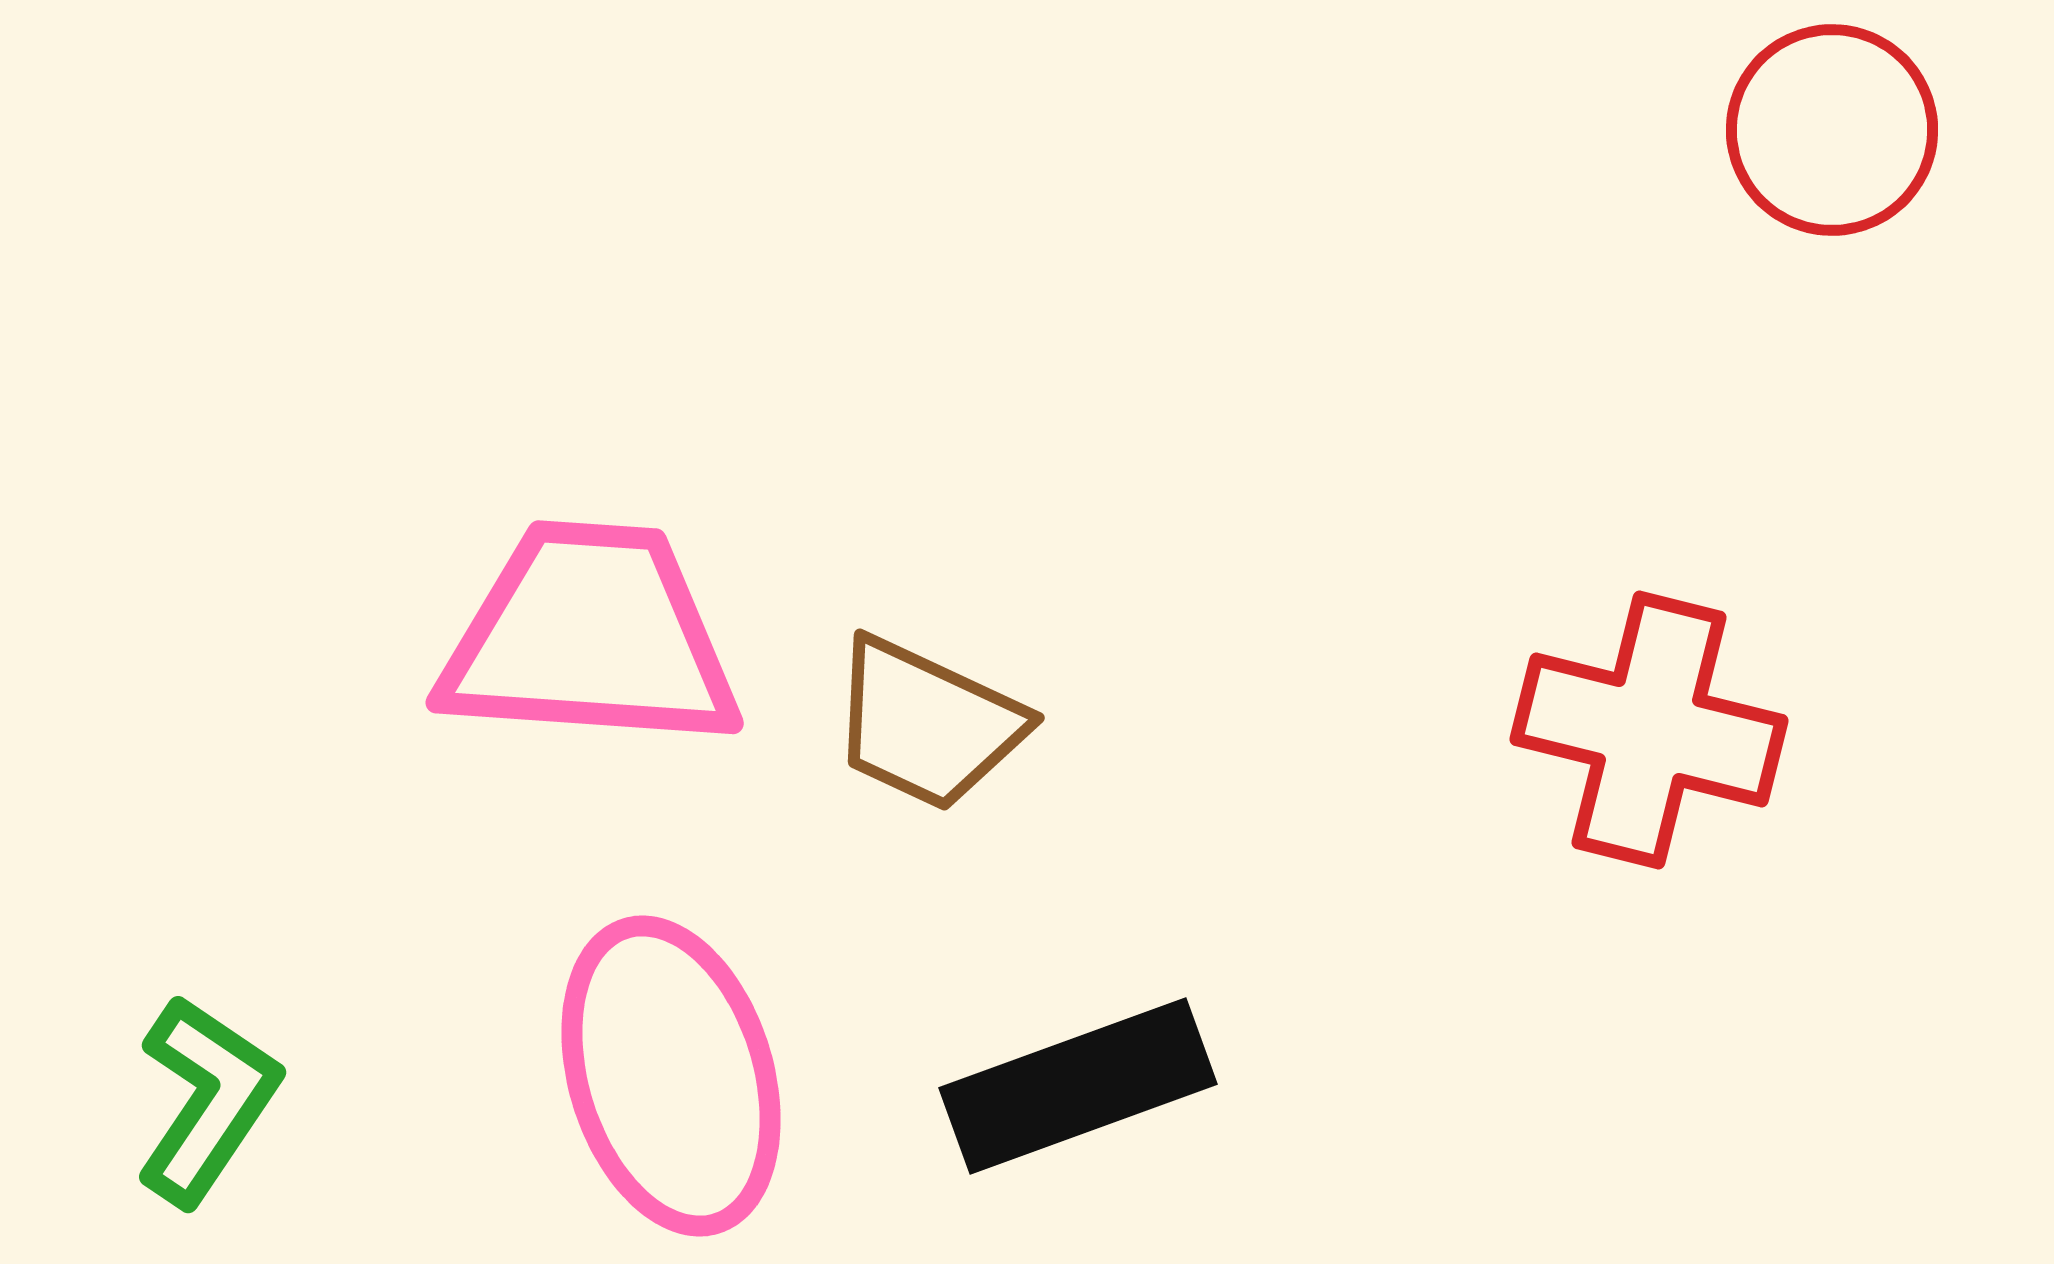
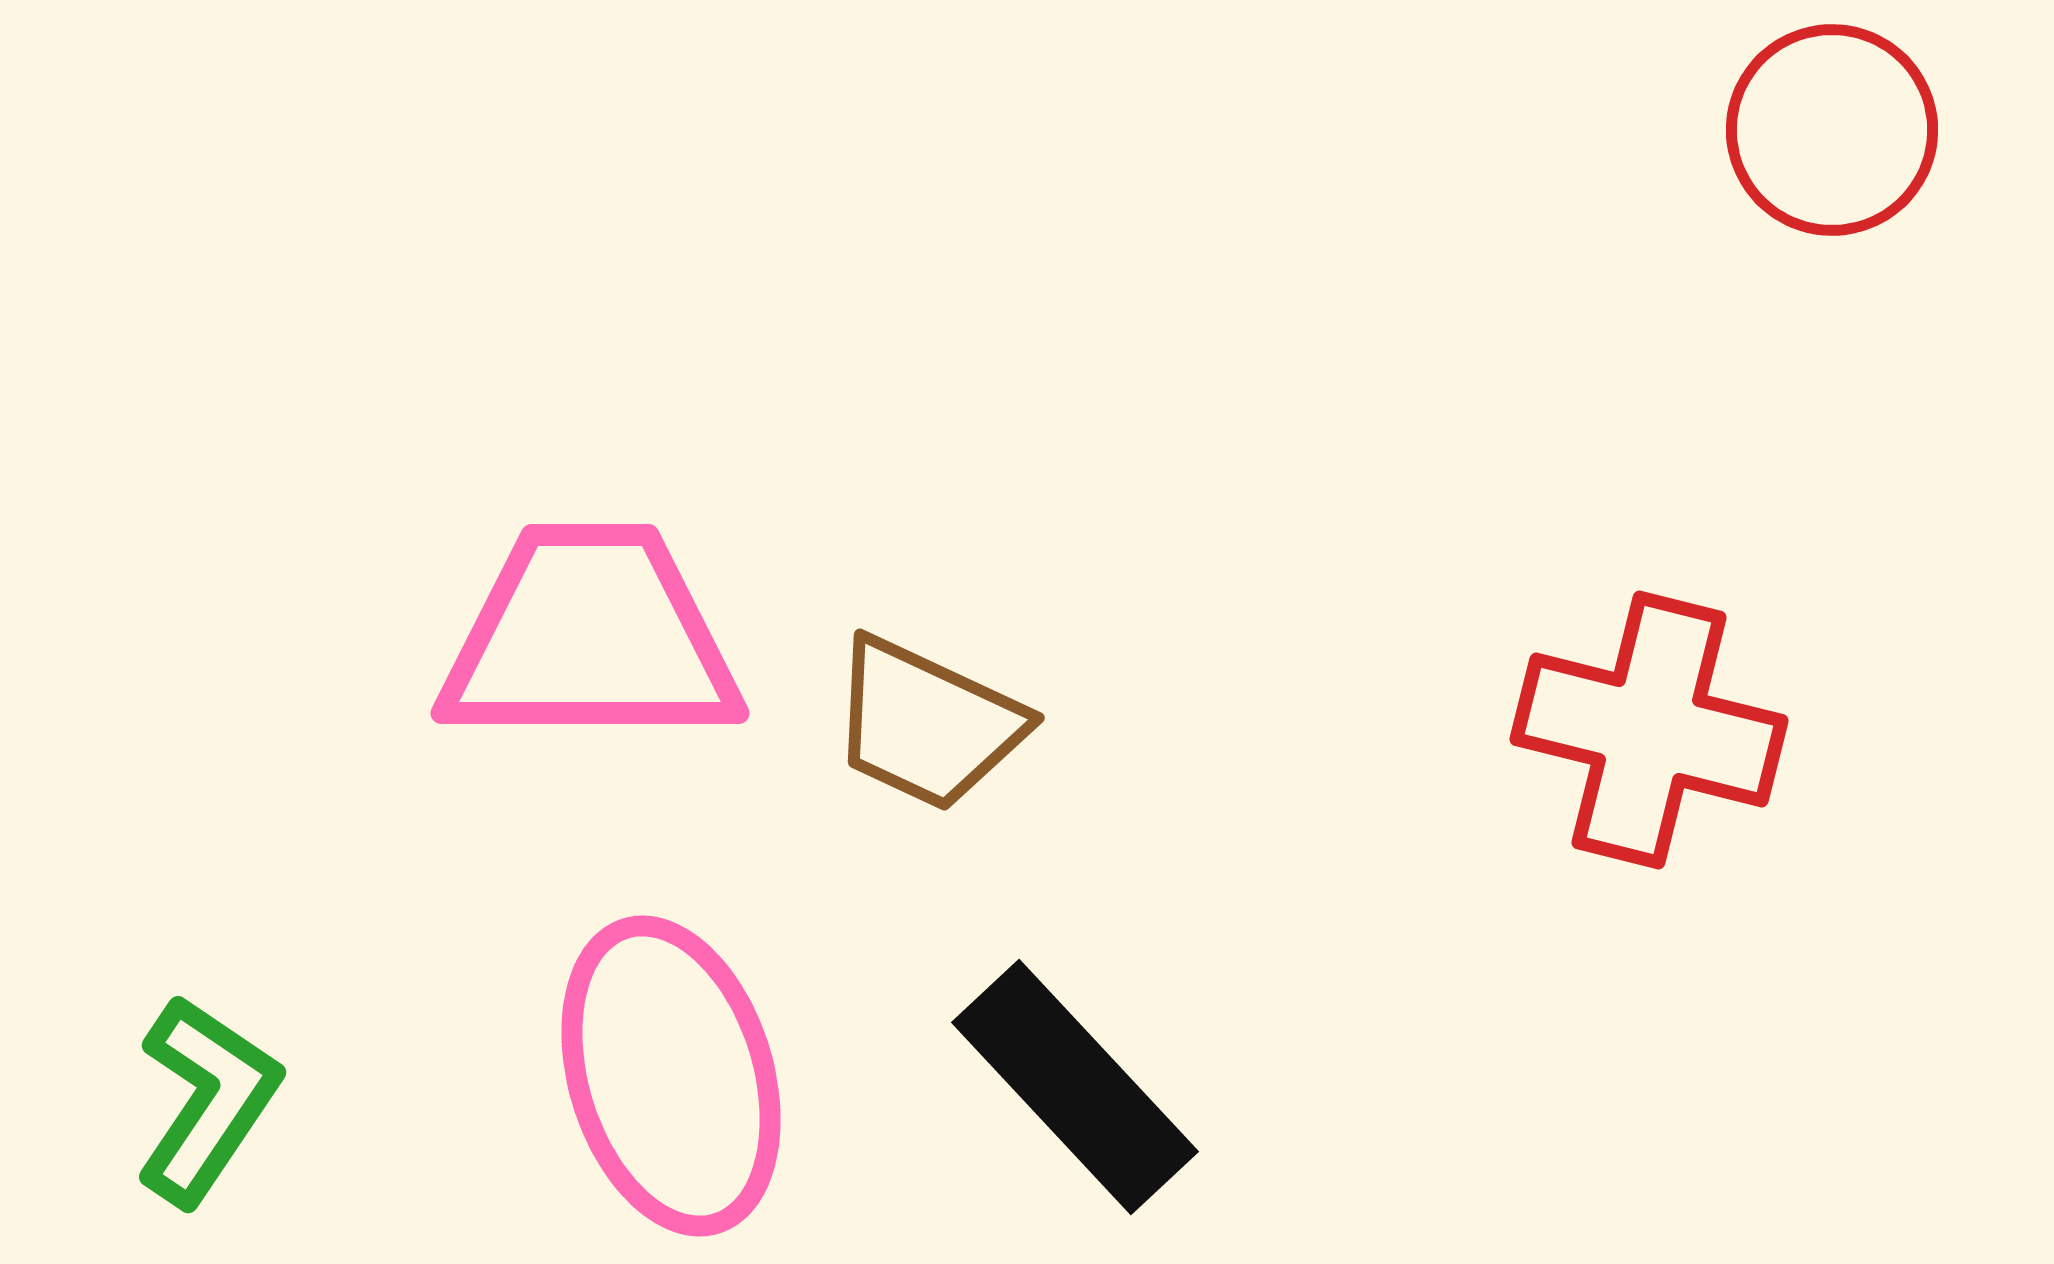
pink trapezoid: rotated 4 degrees counterclockwise
black rectangle: moved 3 px left, 1 px down; rotated 67 degrees clockwise
